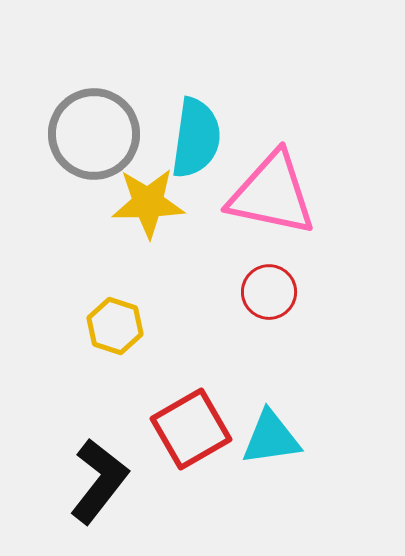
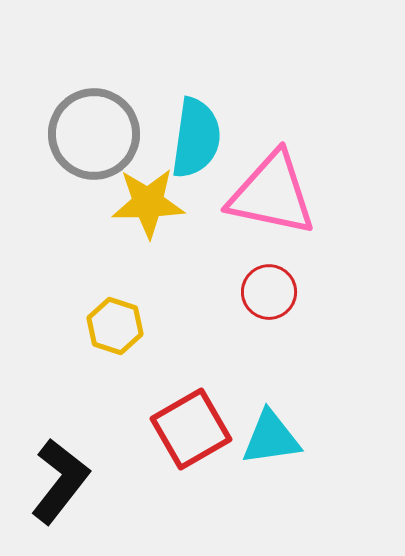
black L-shape: moved 39 px left
